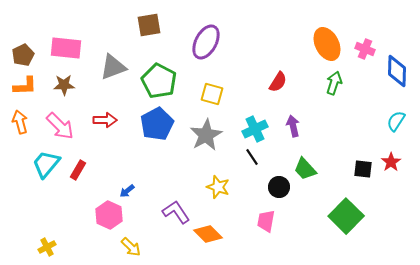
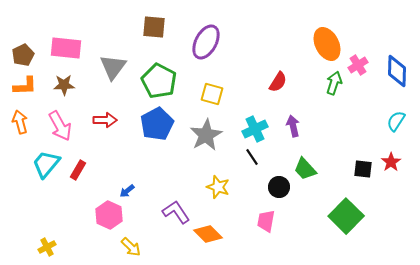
brown square: moved 5 px right, 2 px down; rotated 15 degrees clockwise
pink cross: moved 7 px left, 16 px down; rotated 36 degrees clockwise
gray triangle: rotated 32 degrees counterclockwise
pink arrow: rotated 16 degrees clockwise
